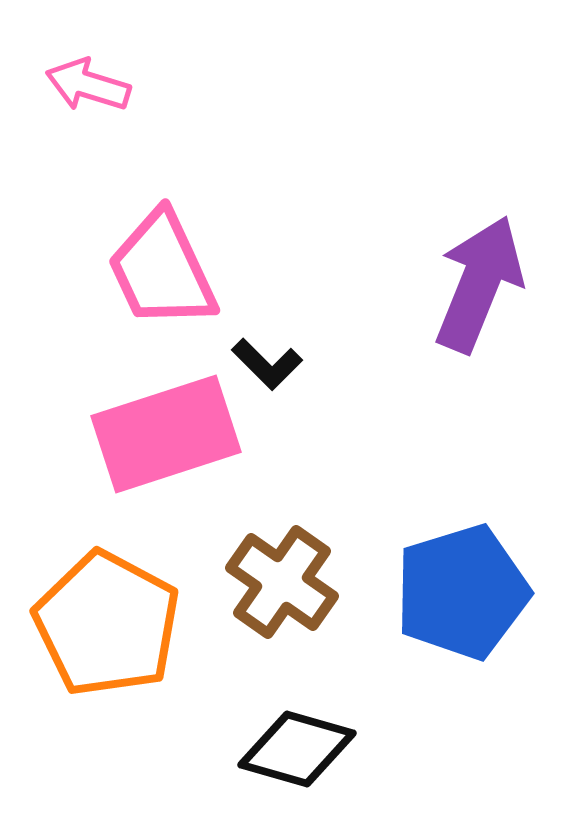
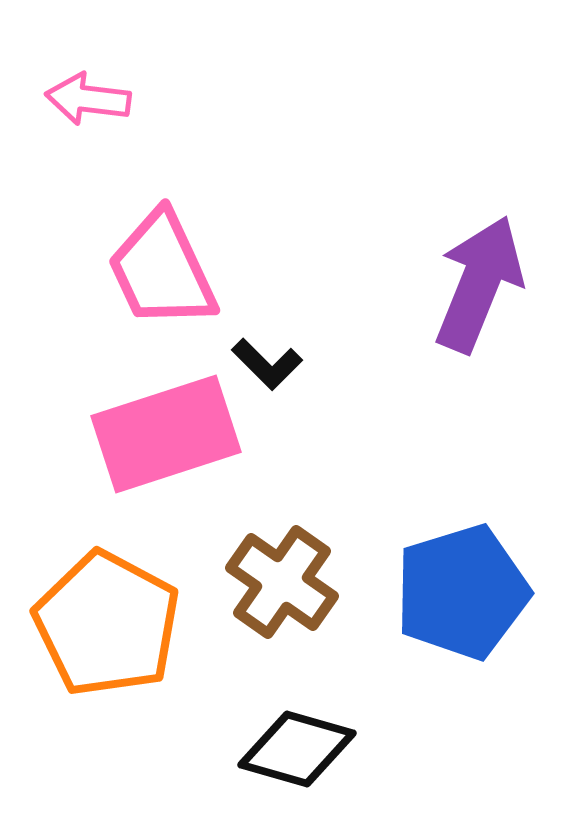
pink arrow: moved 14 px down; rotated 10 degrees counterclockwise
